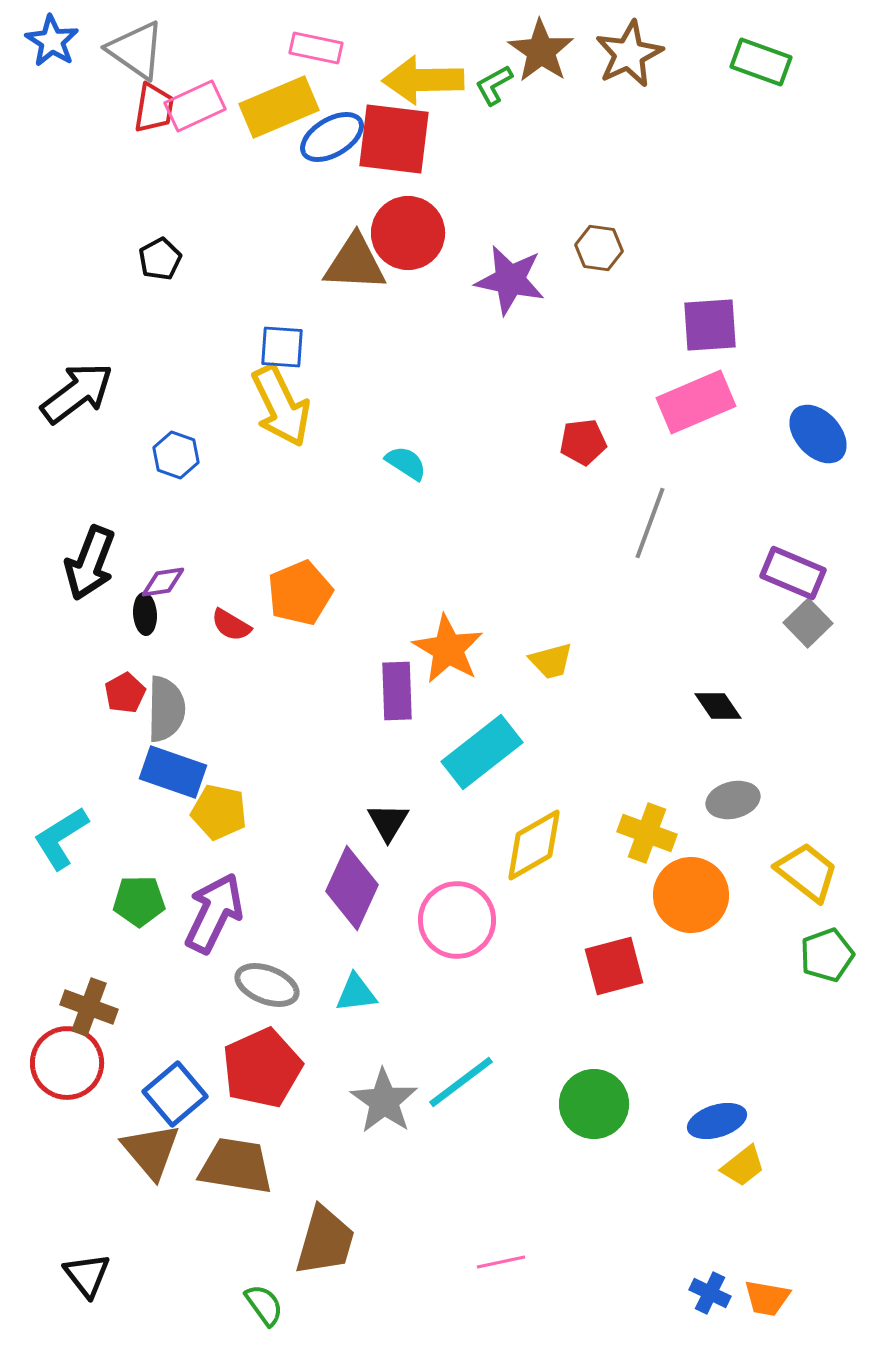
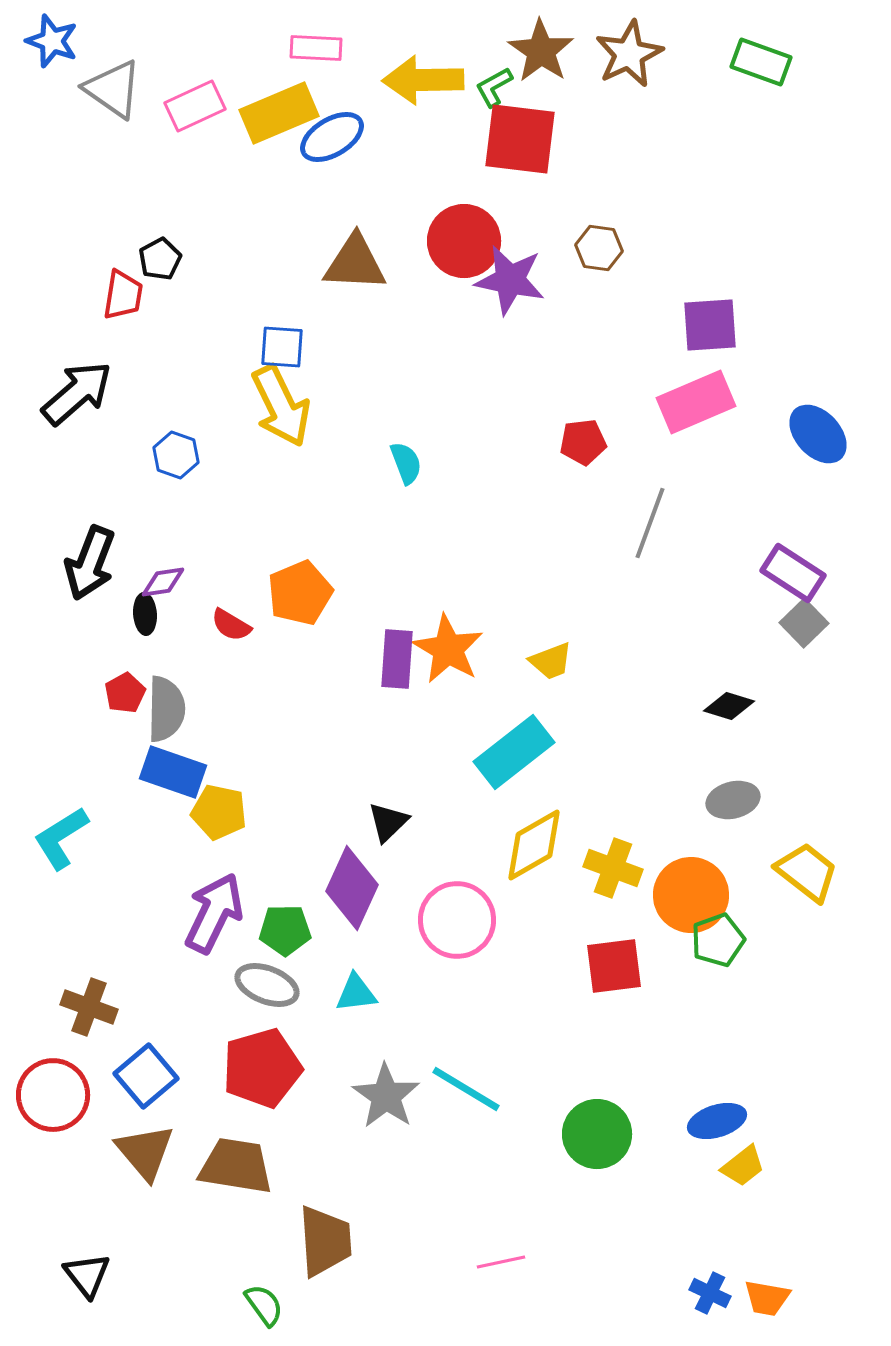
blue star at (52, 41): rotated 12 degrees counterclockwise
pink rectangle at (316, 48): rotated 9 degrees counterclockwise
gray triangle at (136, 50): moved 23 px left, 39 px down
green L-shape at (494, 85): moved 2 px down
yellow rectangle at (279, 107): moved 6 px down
red trapezoid at (154, 108): moved 31 px left, 187 px down
red square at (394, 139): moved 126 px right
red circle at (408, 233): moved 56 px right, 8 px down
black arrow at (77, 393): rotated 4 degrees counterclockwise
cyan semicircle at (406, 463): rotated 36 degrees clockwise
purple rectangle at (793, 573): rotated 10 degrees clockwise
gray square at (808, 623): moved 4 px left
yellow trapezoid at (551, 661): rotated 6 degrees counterclockwise
purple rectangle at (397, 691): moved 32 px up; rotated 6 degrees clockwise
black diamond at (718, 706): moved 11 px right; rotated 39 degrees counterclockwise
cyan rectangle at (482, 752): moved 32 px right
black triangle at (388, 822): rotated 15 degrees clockwise
yellow cross at (647, 833): moved 34 px left, 35 px down
green pentagon at (139, 901): moved 146 px right, 29 px down
green pentagon at (827, 955): moved 109 px left, 15 px up
red square at (614, 966): rotated 8 degrees clockwise
red circle at (67, 1063): moved 14 px left, 32 px down
red pentagon at (262, 1068): rotated 8 degrees clockwise
cyan line at (461, 1082): moved 5 px right, 7 px down; rotated 68 degrees clockwise
blue square at (175, 1094): moved 29 px left, 18 px up
gray star at (384, 1101): moved 2 px right, 5 px up
green circle at (594, 1104): moved 3 px right, 30 px down
brown triangle at (151, 1151): moved 6 px left, 1 px down
brown trapezoid at (325, 1241): rotated 20 degrees counterclockwise
